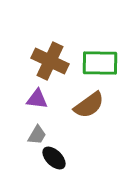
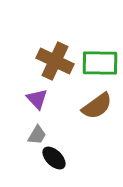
brown cross: moved 5 px right
purple triangle: rotated 40 degrees clockwise
brown semicircle: moved 8 px right, 1 px down
